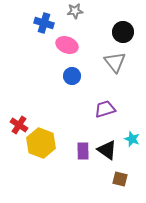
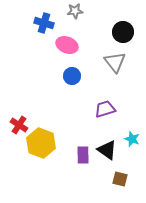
purple rectangle: moved 4 px down
